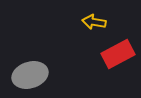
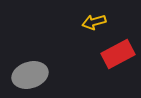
yellow arrow: rotated 25 degrees counterclockwise
